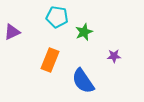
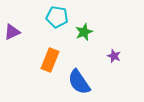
purple star: rotated 24 degrees clockwise
blue semicircle: moved 4 px left, 1 px down
